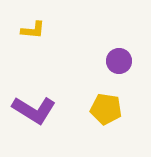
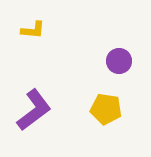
purple L-shape: rotated 69 degrees counterclockwise
